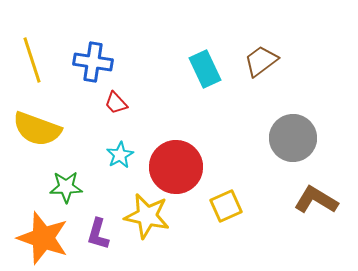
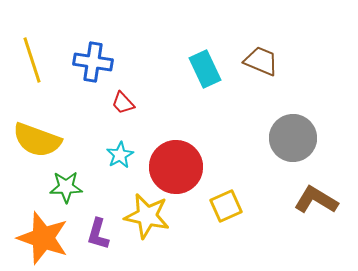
brown trapezoid: rotated 60 degrees clockwise
red trapezoid: moved 7 px right
yellow semicircle: moved 11 px down
